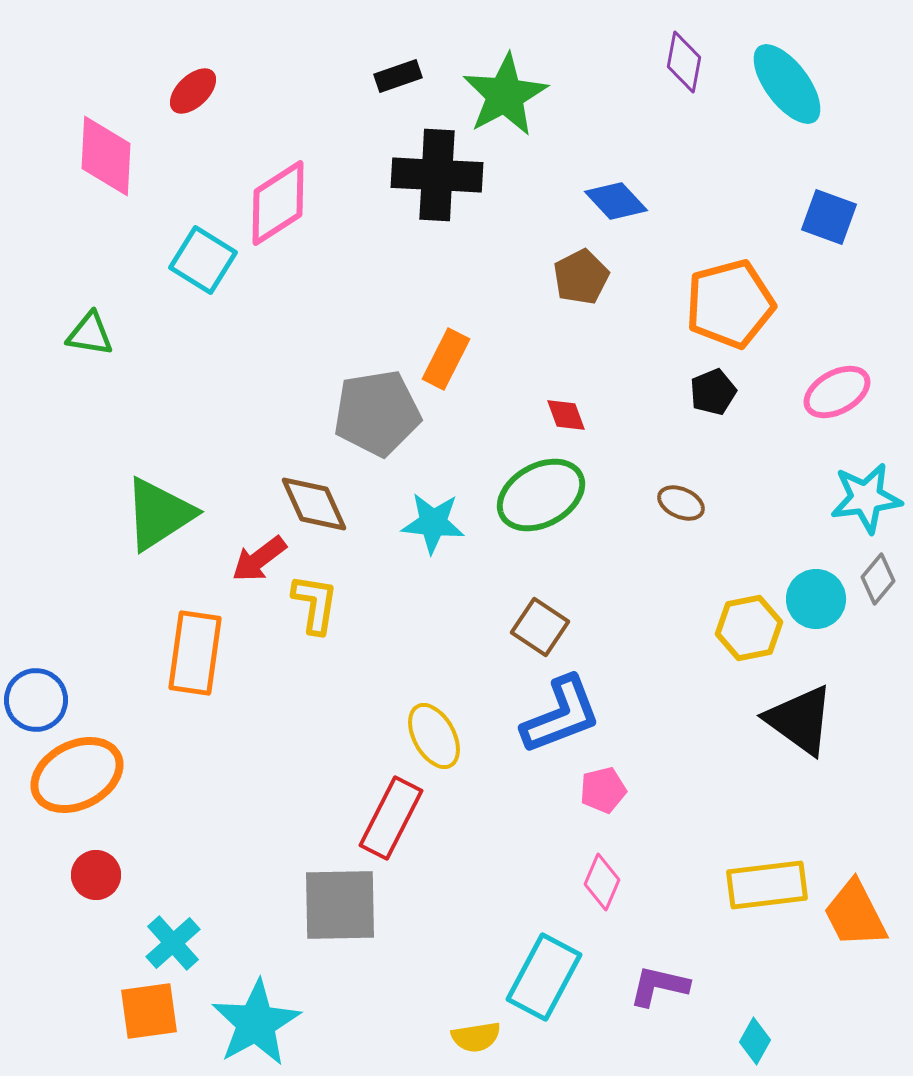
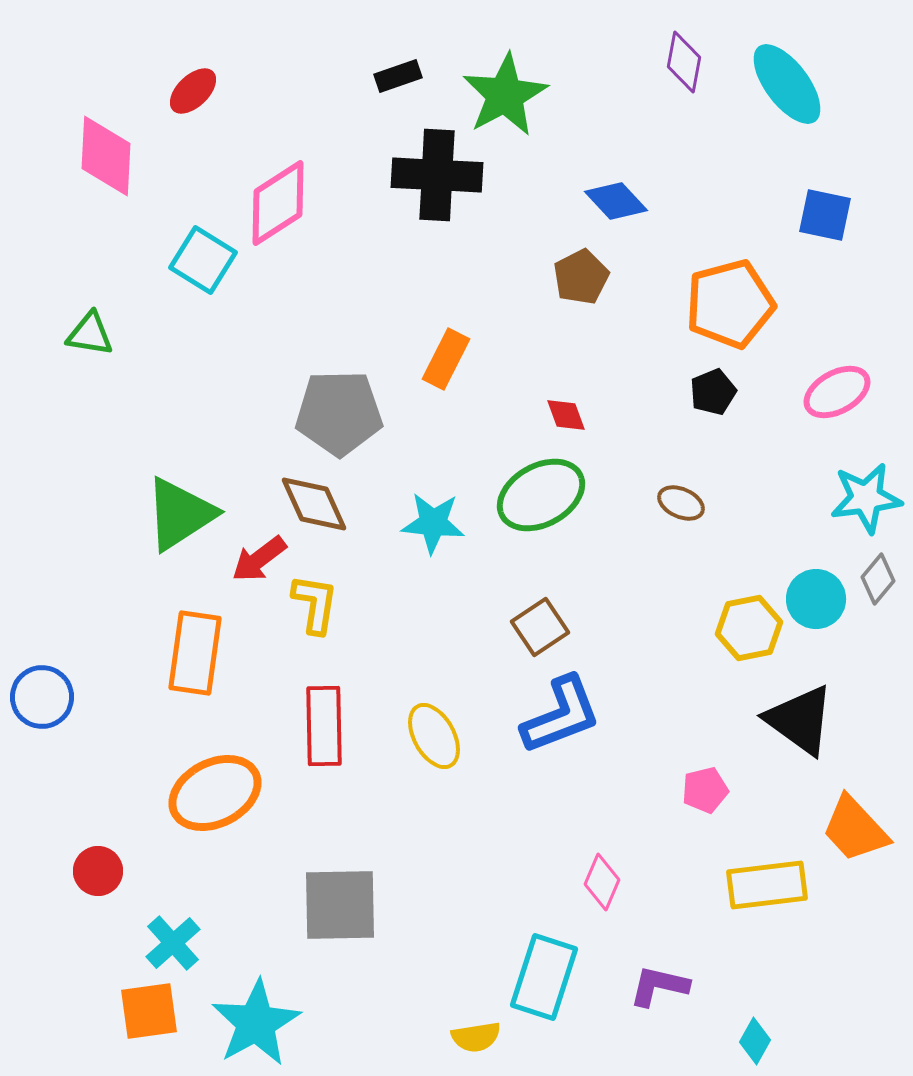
blue square at (829, 217): moved 4 px left, 2 px up; rotated 8 degrees counterclockwise
gray pentagon at (377, 413): moved 38 px left; rotated 8 degrees clockwise
green triangle at (159, 514): moved 21 px right
brown square at (540, 627): rotated 22 degrees clockwise
blue circle at (36, 700): moved 6 px right, 3 px up
orange ellipse at (77, 775): moved 138 px right, 18 px down
pink pentagon at (603, 790): moved 102 px right
red rectangle at (391, 818): moved 67 px left, 92 px up; rotated 28 degrees counterclockwise
red circle at (96, 875): moved 2 px right, 4 px up
orange trapezoid at (855, 914): moved 85 px up; rotated 16 degrees counterclockwise
cyan rectangle at (544, 977): rotated 10 degrees counterclockwise
